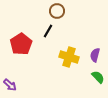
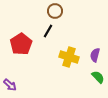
brown circle: moved 2 px left
